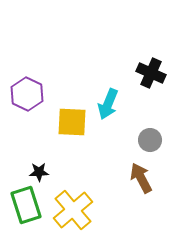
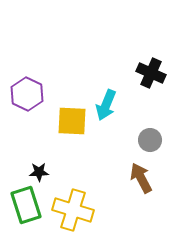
cyan arrow: moved 2 px left, 1 px down
yellow square: moved 1 px up
yellow cross: rotated 33 degrees counterclockwise
